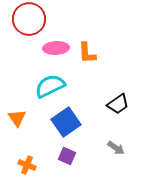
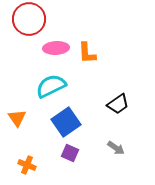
cyan semicircle: moved 1 px right
purple square: moved 3 px right, 3 px up
